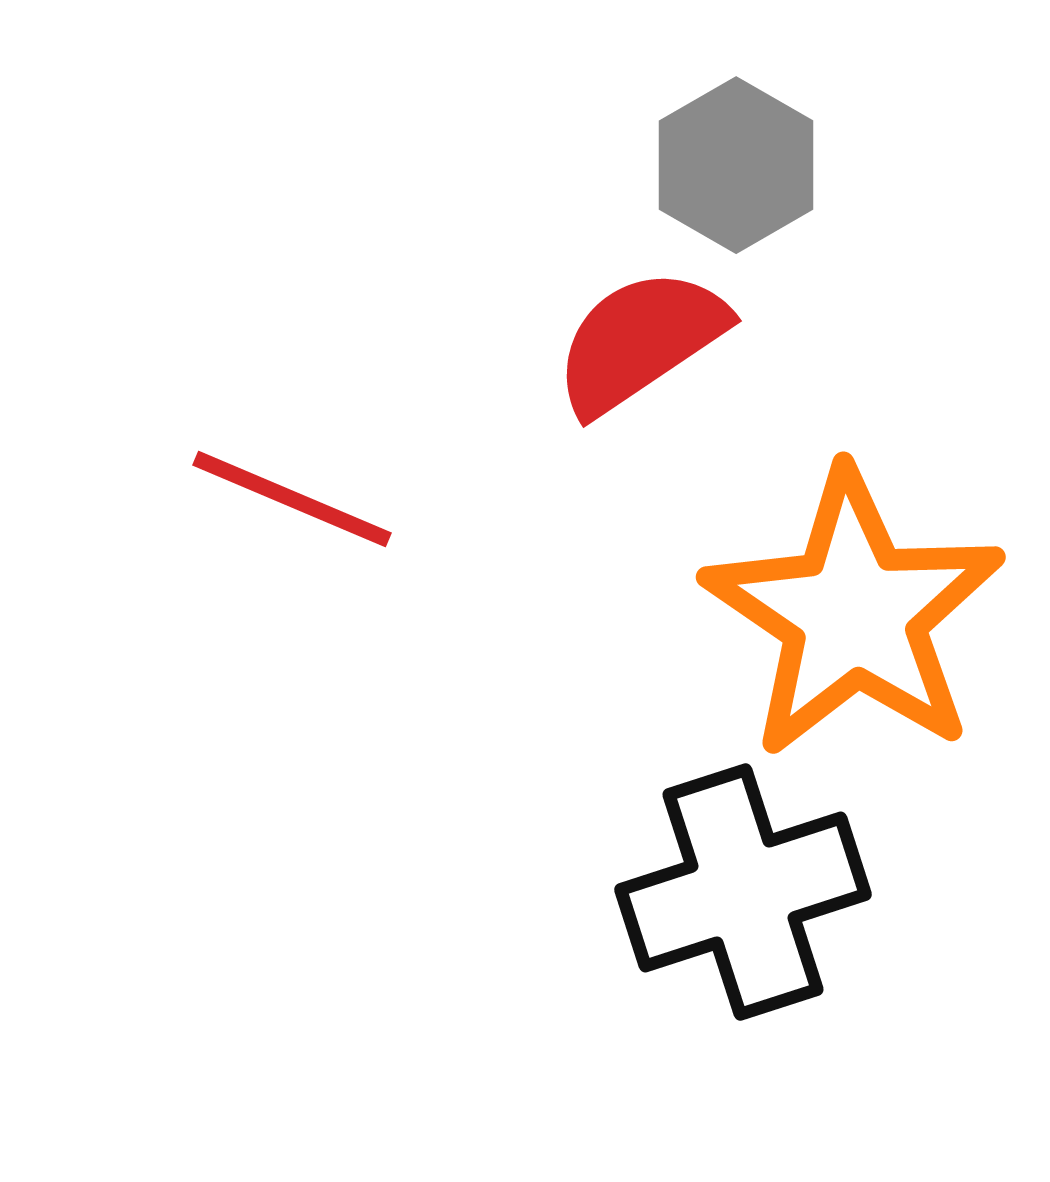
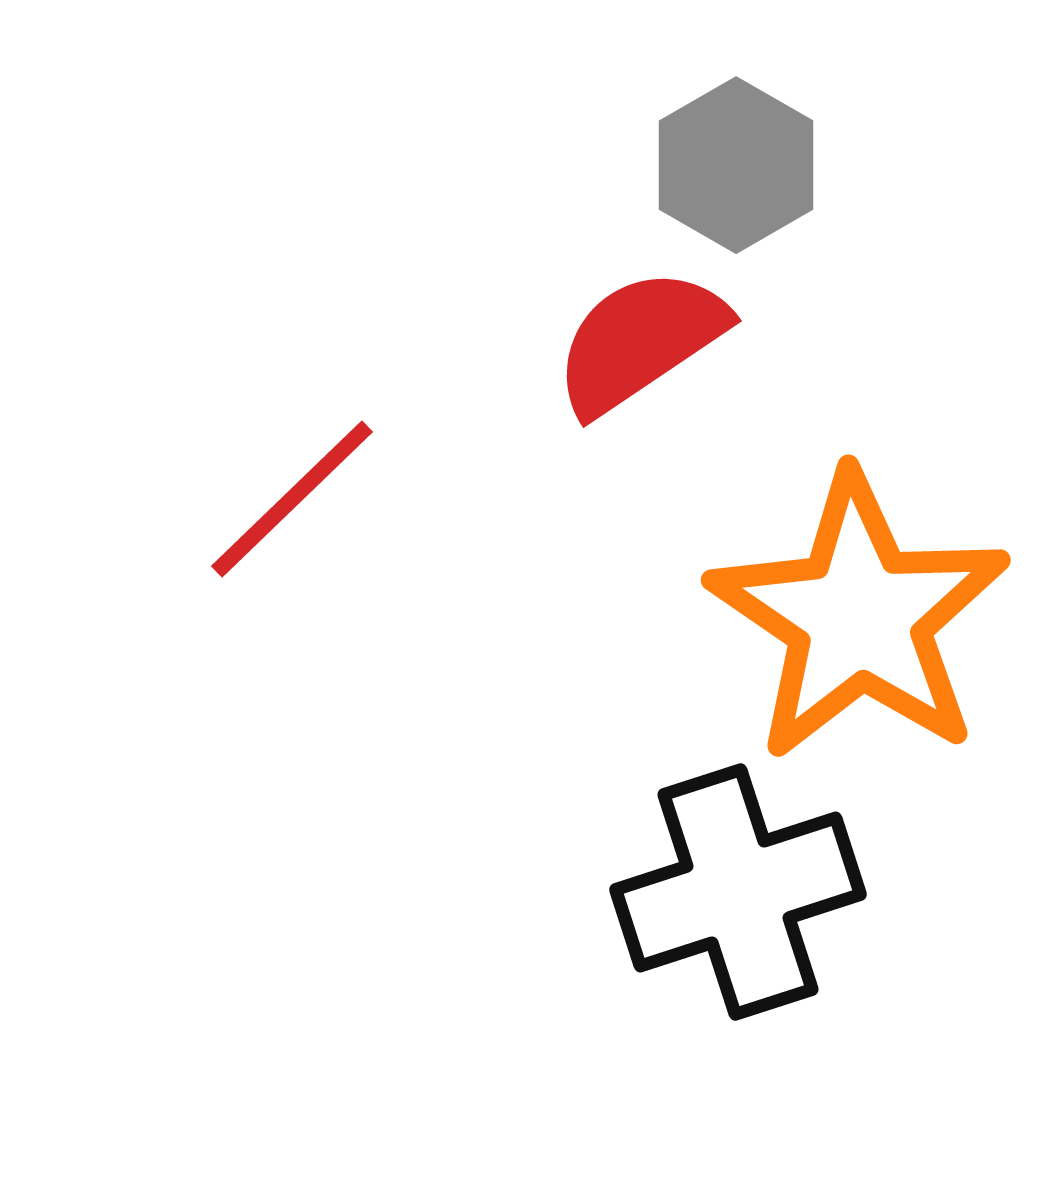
red line: rotated 67 degrees counterclockwise
orange star: moved 5 px right, 3 px down
black cross: moved 5 px left
